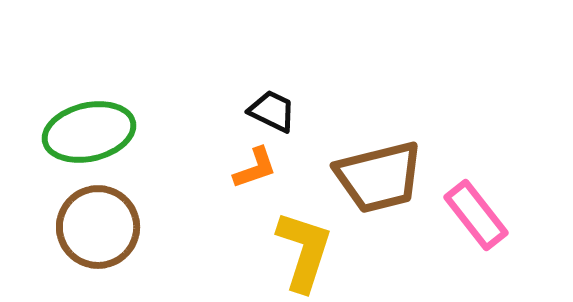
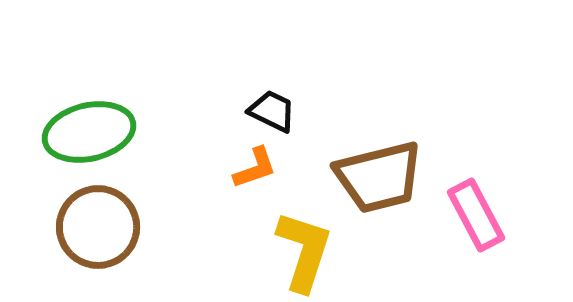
pink rectangle: rotated 10 degrees clockwise
